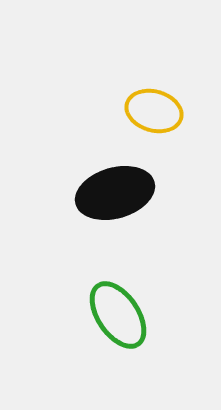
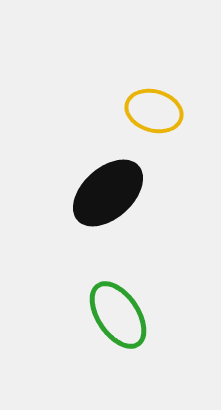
black ellipse: moved 7 px left; rotated 26 degrees counterclockwise
